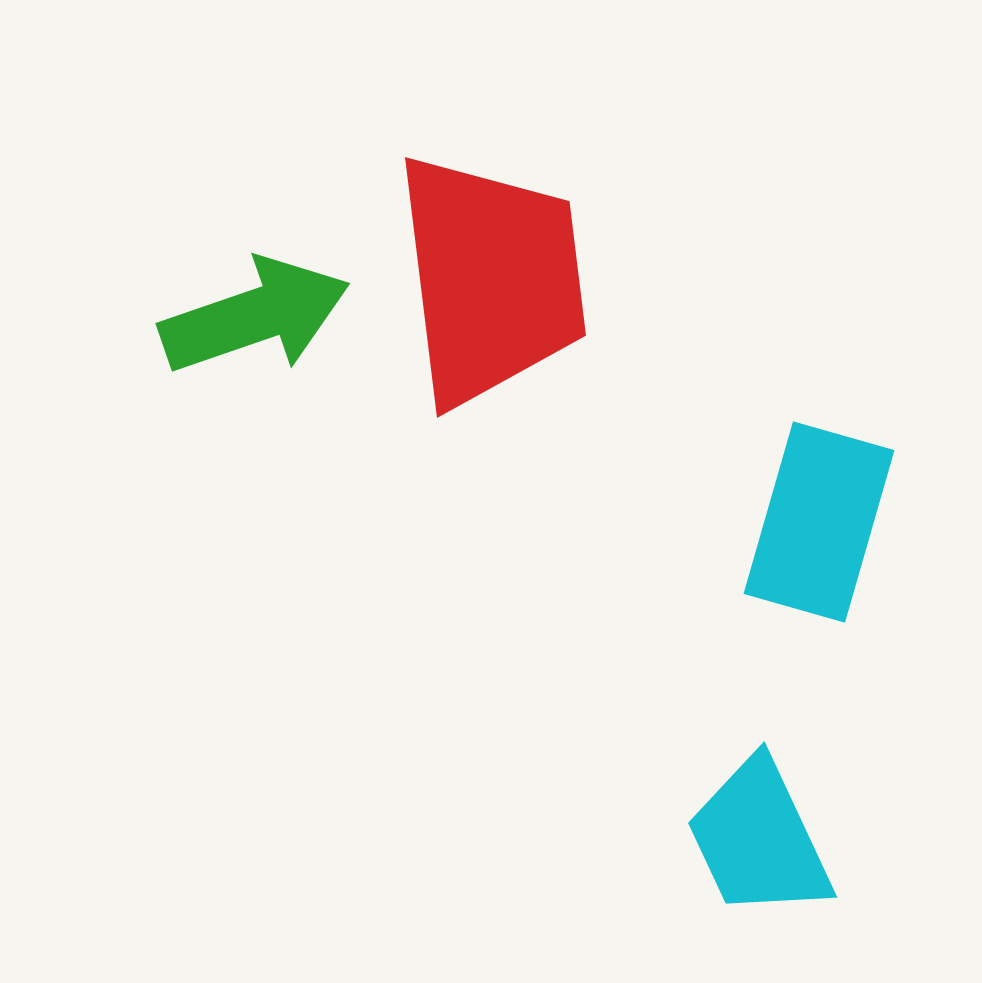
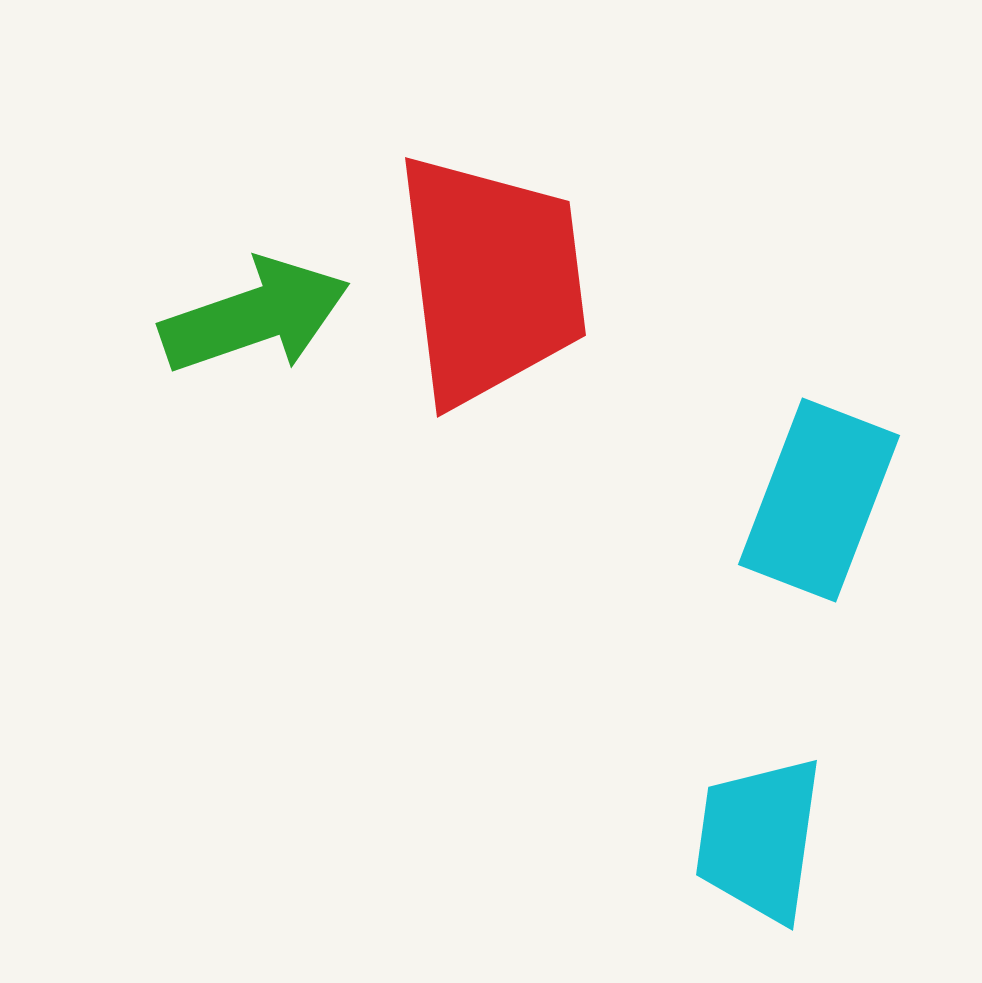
cyan rectangle: moved 22 px up; rotated 5 degrees clockwise
cyan trapezoid: rotated 33 degrees clockwise
